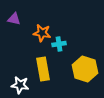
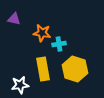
yellow hexagon: moved 10 px left
white star: rotated 18 degrees counterclockwise
